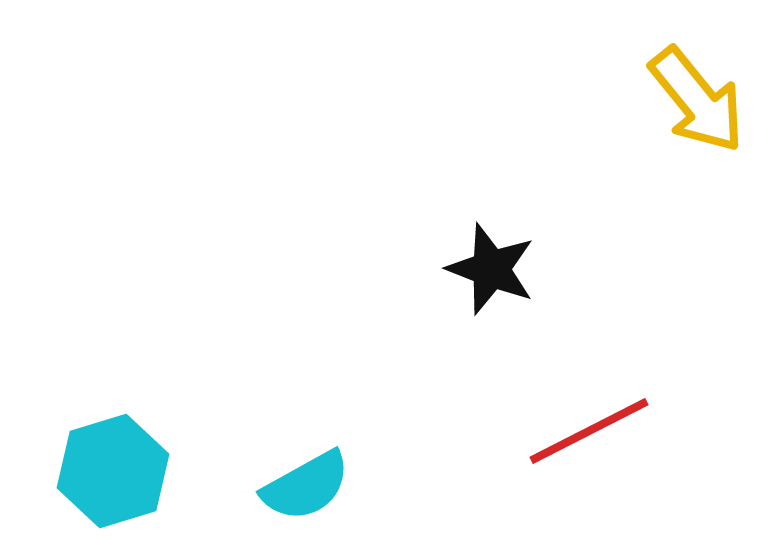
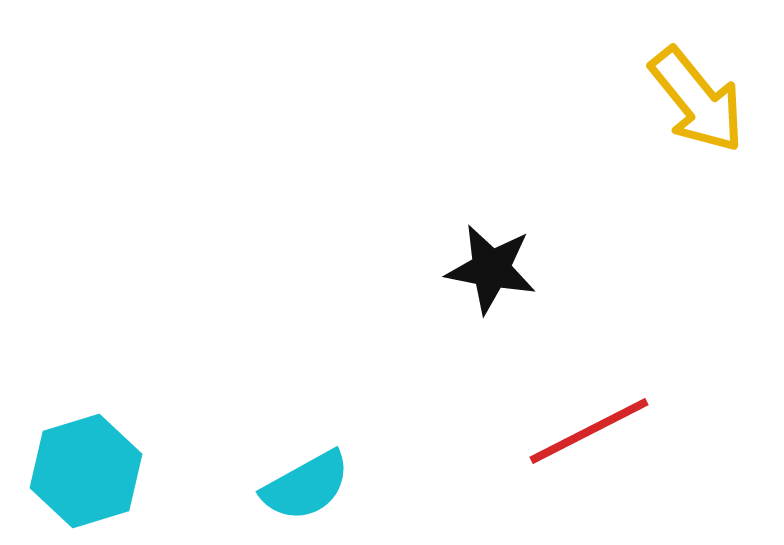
black star: rotated 10 degrees counterclockwise
cyan hexagon: moved 27 px left
